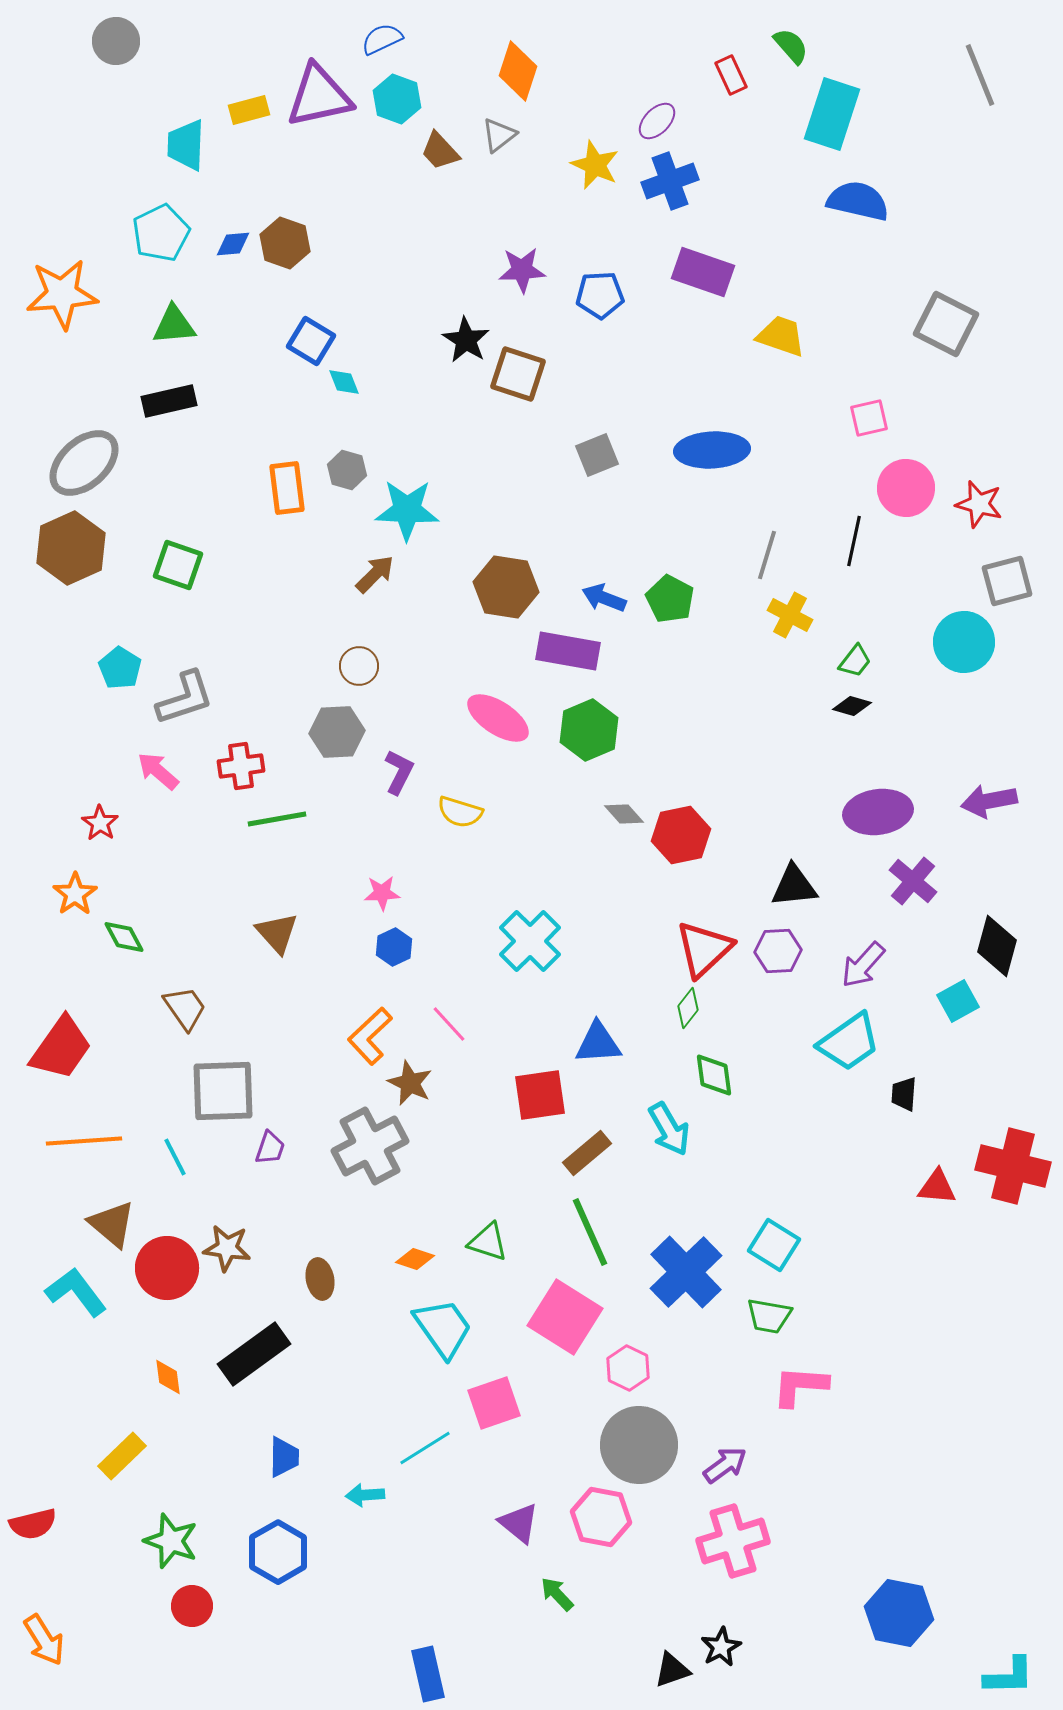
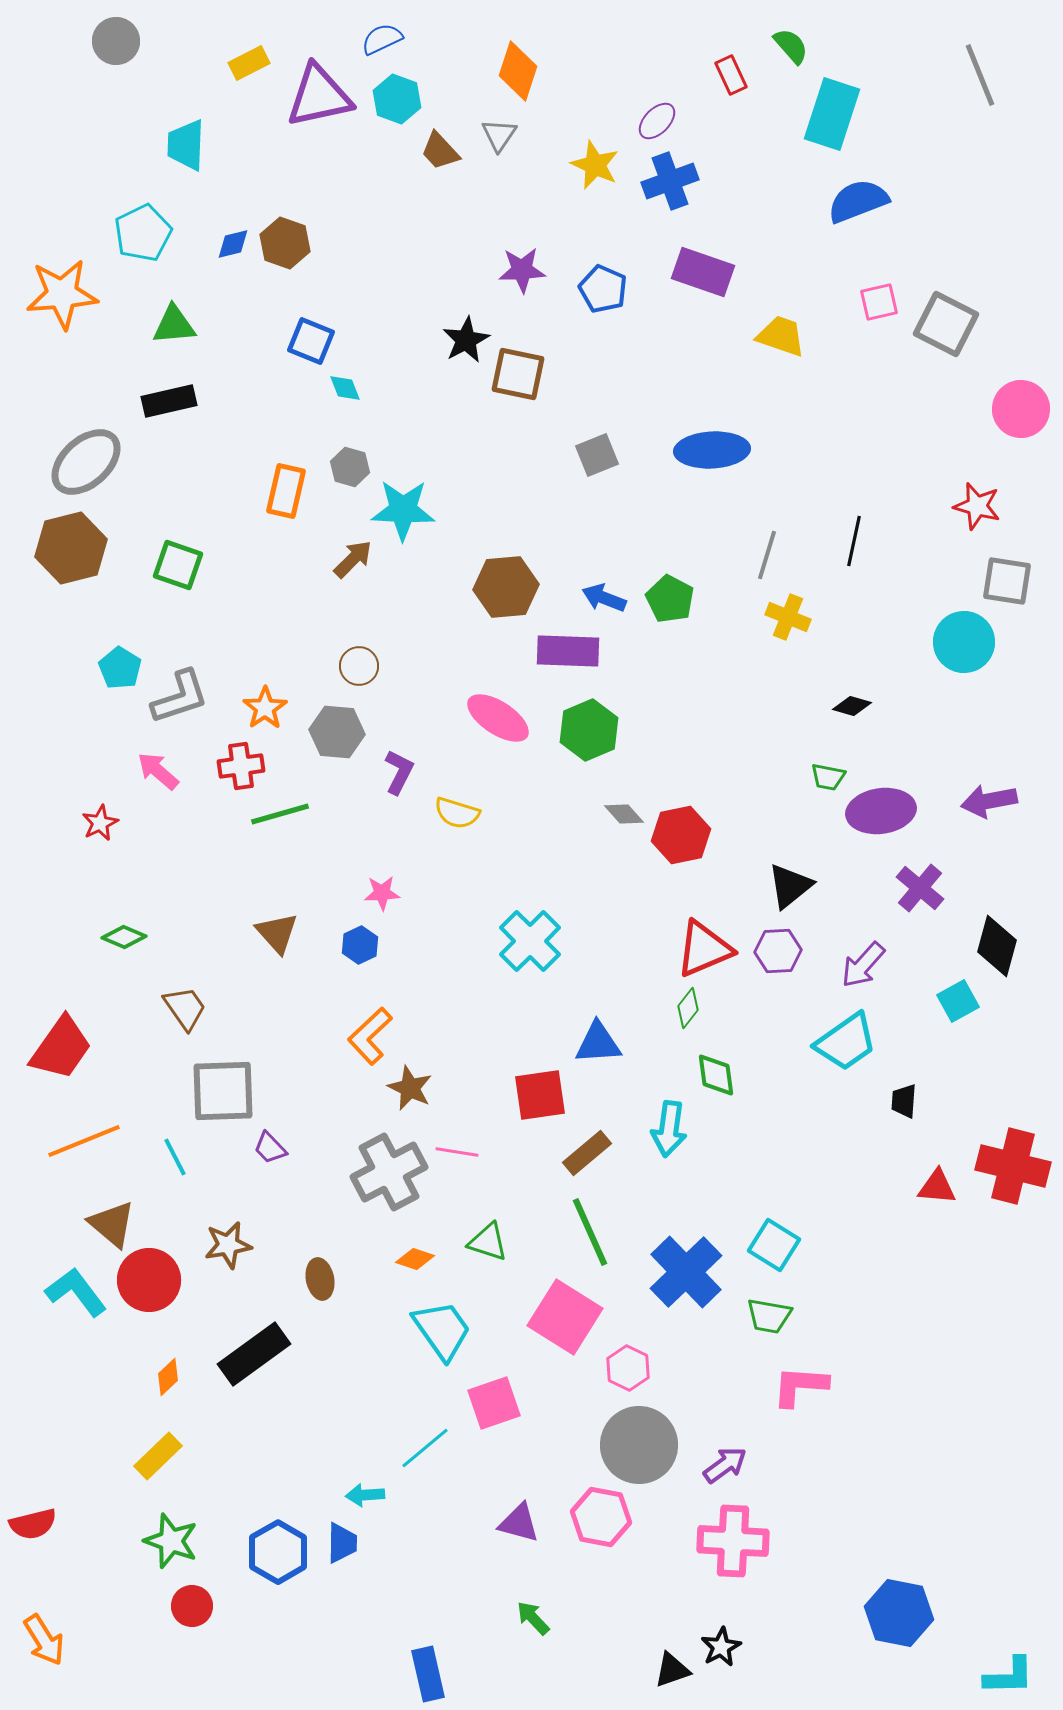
yellow rectangle at (249, 110): moved 47 px up; rotated 12 degrees counterclockwise
gray triangle at (499, 135): rotated 18 degrees counterclockwise
blue semicircle at (858, 201): rotated 34 degrees counterclockwise
cyan pentagon at (161, 233): moved 18 px left
blue diamond at (233, 244): rotated 9 degrees counterclockwise
blue pentagon at (600, 295): moved 3 px right, 6 px up; rotated 27 degrees clockwise
black star at (466, 340): rotated 12 degrees clockwise
blue square at (311, 341): rotated 9 degrees counterclockwise
brown square at (518, 374): rotated 6 degrees counterclockwise
cyan diamond at (344, 382): moved 1 px right, 6 px down
pink square at (869, 418): moved 10 px right, 116 px up
gray ellipse at (84, 463): moved 2 px right, 1 px up
gray hexagon at (347, 470): moved 3 px right, 3 px up
orange rectangle at (287, 488): moved 1 px left, 3 px down; rotated 20 degrees clockwise
pink circle at (906, 488): moved 115 px right, 79 px up
red star at (979, 504): moved 2 px left, 2 px down
cyan star at (407, 510): moved 4 px left
brown hexagon at (71, 548): rotated 10 degrees clockwise
brown arrow at (375, 574): moved 22 px left, 15 px up
gray square at (1007, 581): rotated 24 degrees clockwise
brown hexagon at (506, 587): rotated 14 degrees counterclockwise
yellow cross at (790, 615): moved 2 px left, 2 px down; rotated 6 degrees counterclockwise
purple rectangle at (568, 651): rotated 8 degrees counterclockwise
green trapezoid at (855, 661): moved 27 px left, 116 px down; rotated 63 degrees clockwise
gray L-shape at (185, 698): moved 5 px left, 1 px up
gray hexagon at (337, 732): rotated 8 degrees clockwise
yellow semicircle at (460, 812): moved 3 px left, 1 px down
purple ellipse at (878, 812): moved 3 px right, 1 px up
green line at (277, 819): moved 3 px right, 5 px up; rotated 6 degrees counterclockwise
red star at (100, 823): rotated 12 degrees clockwise
purple cross at (913, 881): moved 7 px right, 7 px down
black triangle at (794, 886): moved 4 px left; rotated 33 degrees counterclockwise
orange star at (75, 894): moved 190 px right, 186 px up
green diamond at (124, 937): rotated 39 degrees counterclockwise
blue hexagon at (394, 947): moved 34 px left, 2 px up
red triangle at (704, 949): rotated 20 degrees clockwise
pink line at (449, 1024): moved 8 px right, 128 px down; rotated 39 degrees counterclockwise
cyan trapezoid at (849, 1042): moved 3 px left
green diamond at (714, 1075): moved 2 px right
brown star at (410, 1083): moved 5 px down
black trapezoid at (904, 1094): moved 7 px down
cyan arrow at (669, 1129): rotated 38 degrees clockwise
orange line at (84, 1141): rotated 18 degrees counterclockwise
gray cross at (370, 1146): moved 19 px right, 26 px down
purple trapezoid at (270, 1148): rotated 117 degrees clockwise
brown star at (227, 1248): moved 1 px right, 3 px up; rotated 18 degrees counterclockwise
red circle at (167, 1268): moved 18 px left, 12 px down
cyan trapezoid at (443, 1328): moved 1 px left, 2 px down
orange diamond at (168, 1377): rotated 54 degrees clockwise
cyan line at (425, 1448): rotated 8 degrees counterclockwise
yellow rectangle at (122, 1456): moved 36 px right
blue trapezoid at (284, 1457): moved 58 px right, 86 px down
purple triangle at (519, 1523): rotated 24 degrees counterclockwise
pink cross at (733, 1541): rotated 20 degrees clockwise
green arrow at (557, 1594): moved 24 px left, 24 px down
